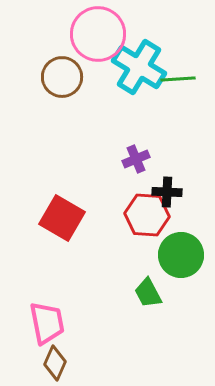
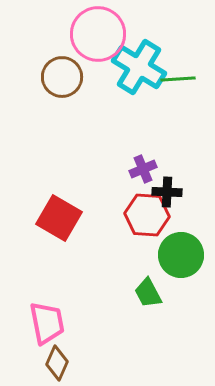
purple cross: moved 7 px right, 10 px down
red square: moved 3 px left
brown diamond: moved 2 px right
